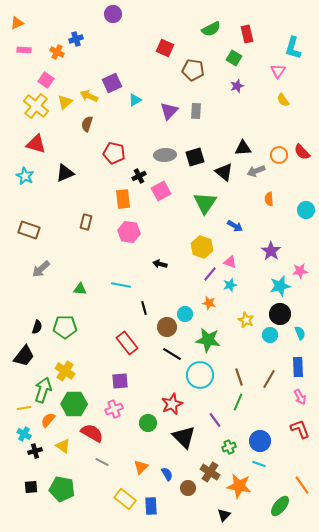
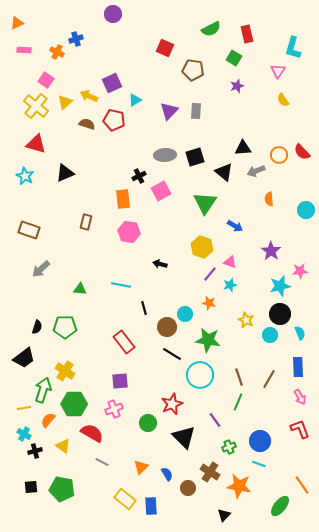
brown semicircle at (87, 124): rotated 91 degrees clockwise
red pentagon at (114, 153): moved 33 px up
red rectangle at (127, 343): moved 3 px left, 1 px up
black trapezoid at (24, 356): moved 2 px down; rotated 15 degrees clockwise
